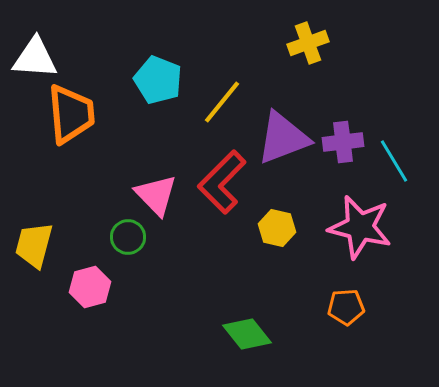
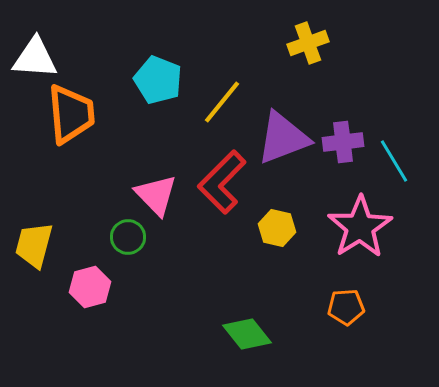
pink star: rotated 26 degrees clockwise
